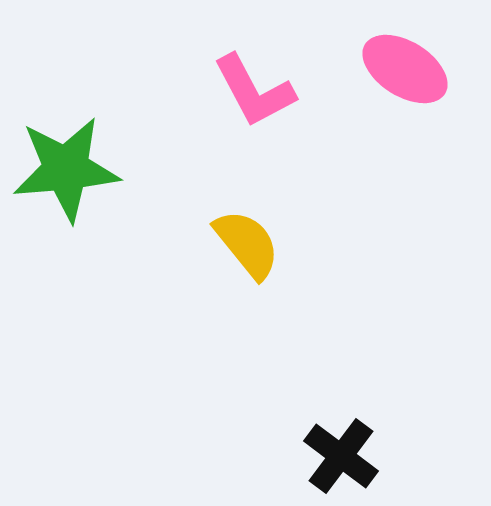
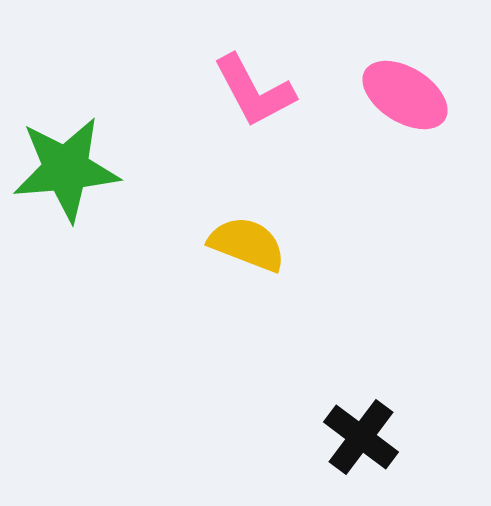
pink ellipse: moved 26 px down
yellow semicircle: rotated 30 degrees counterclockwise
black cross: moved 20 px right, 19 px up
